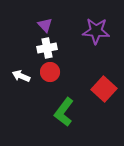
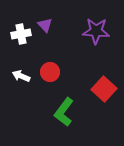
white cross: moved 26 px left, 14 px up
